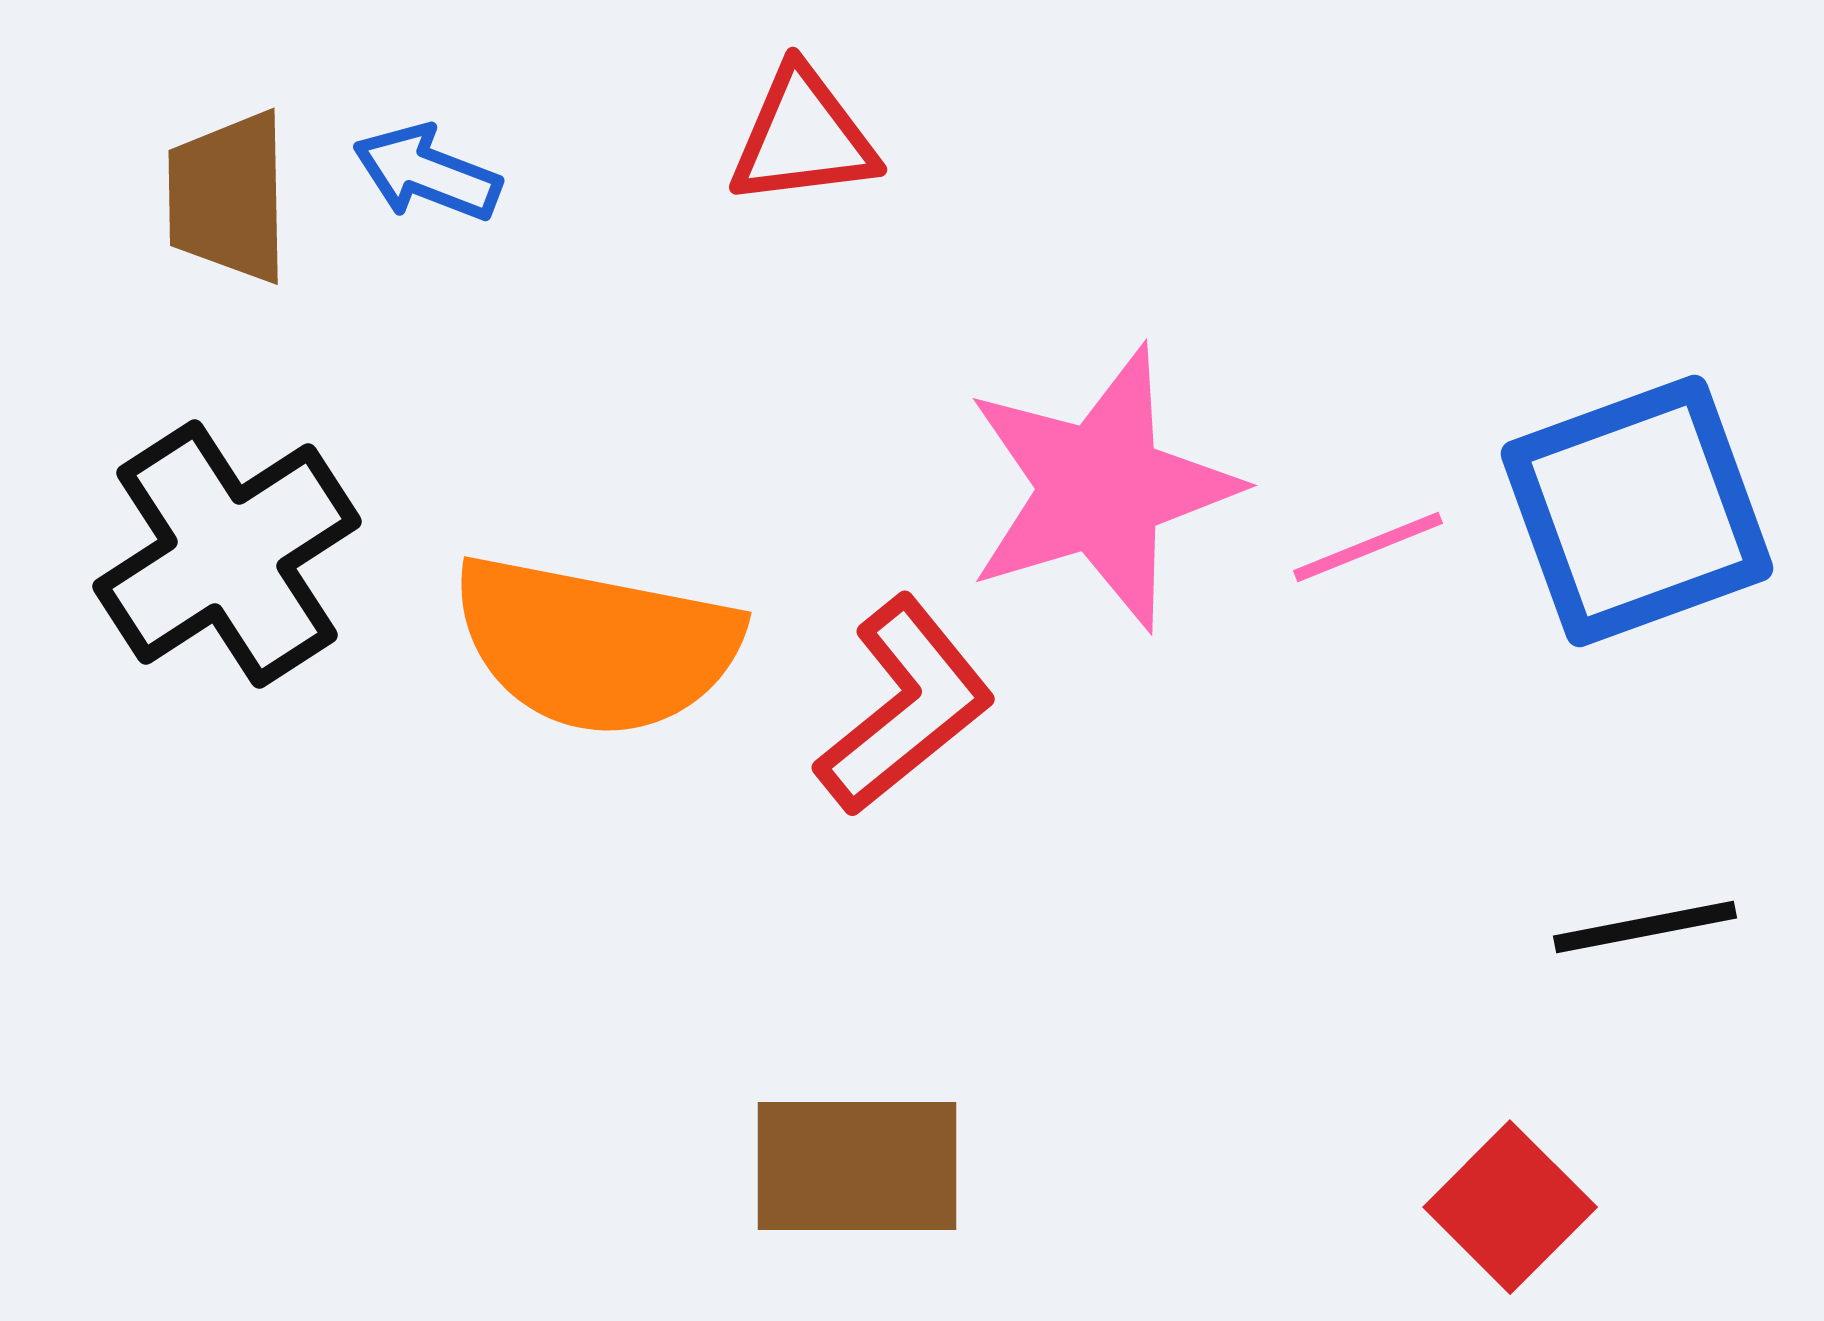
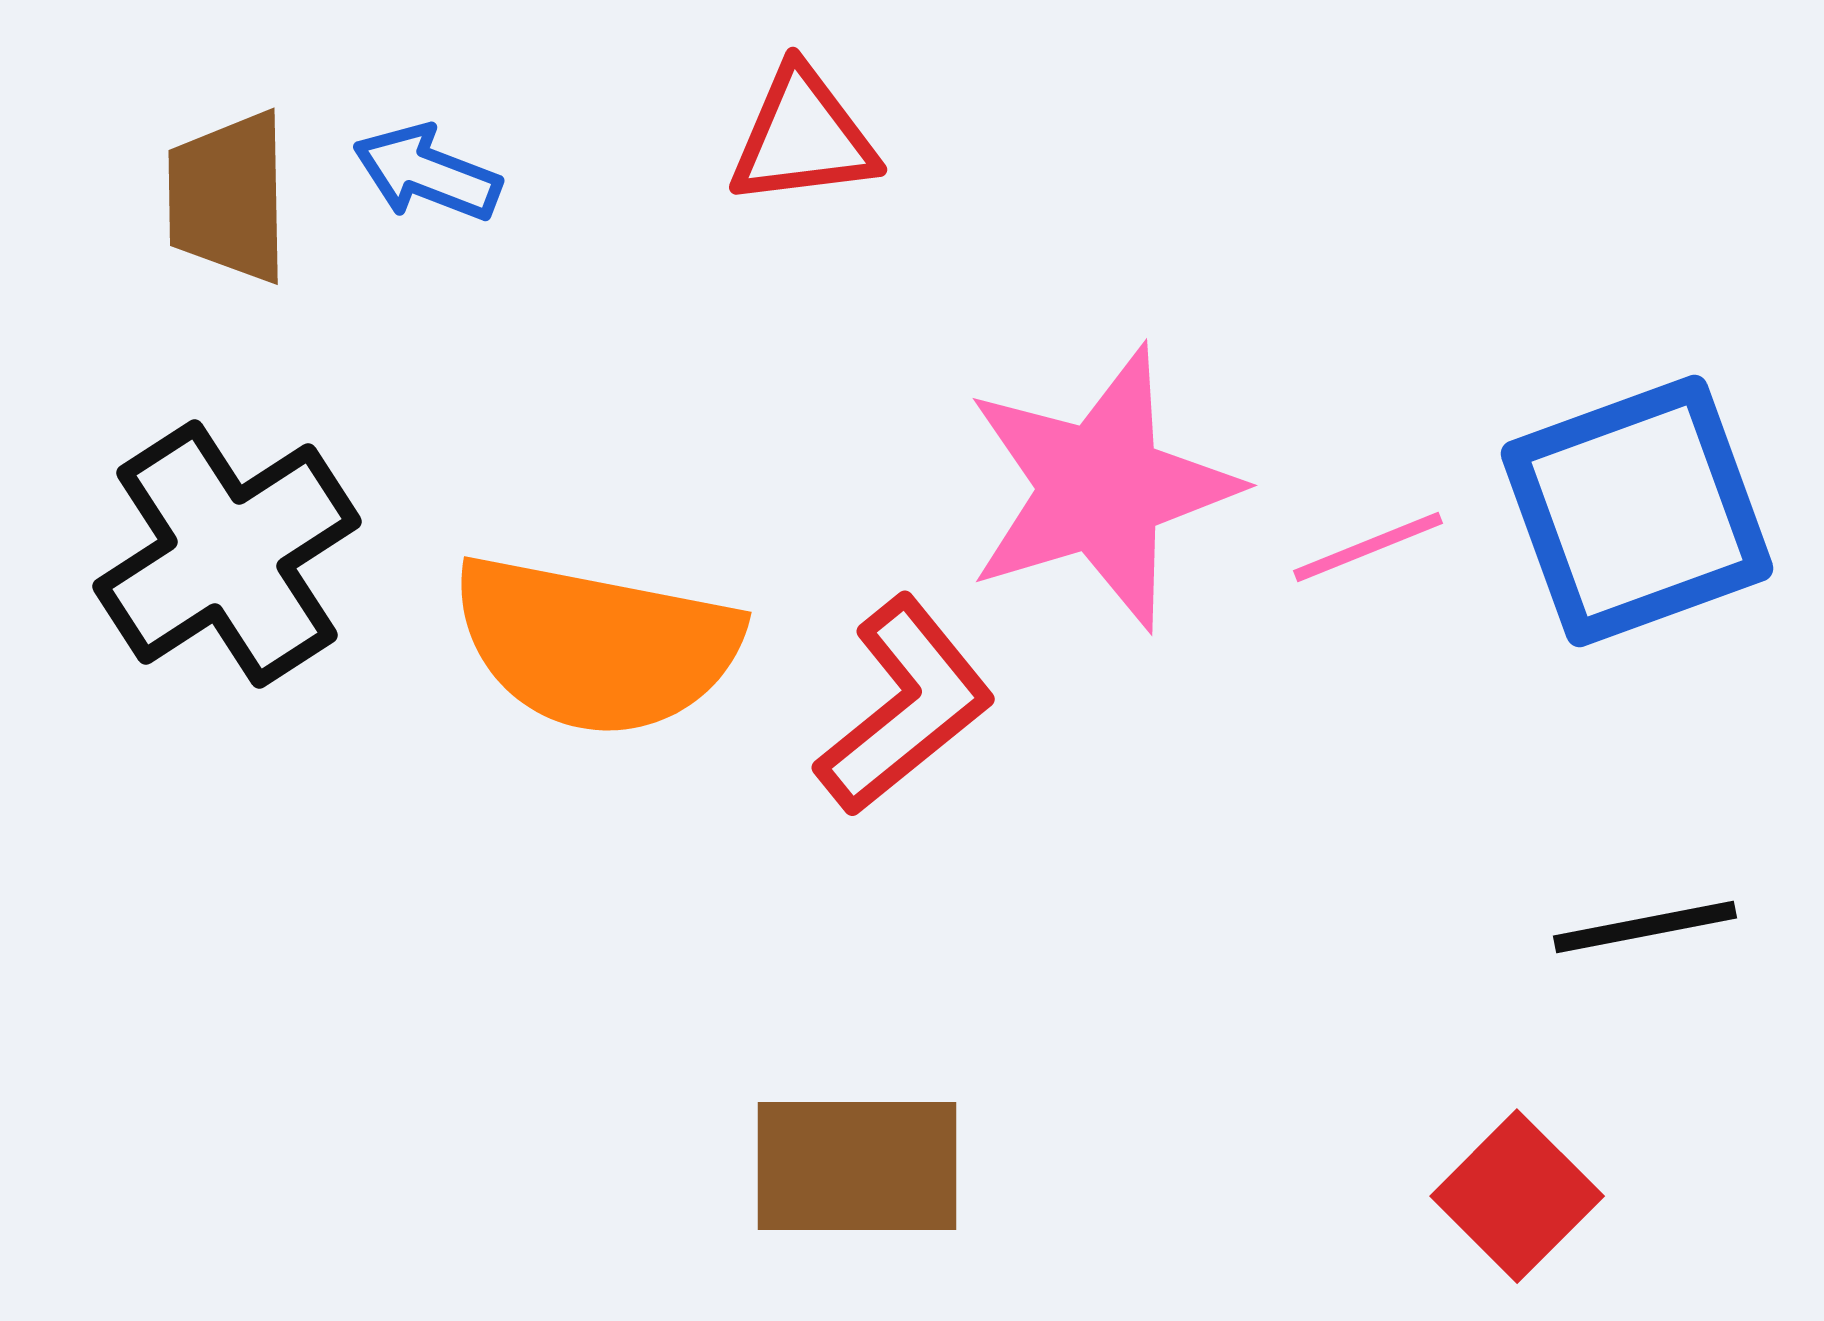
red square: moved 7 px right, 11 px up
